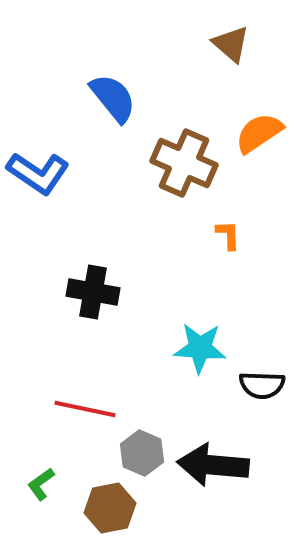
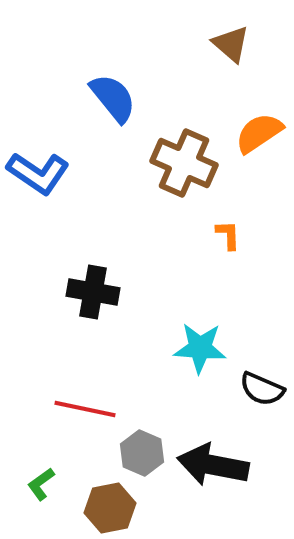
black semicircle: moved 4 px down; rotated 21 degrees clockwise
black arrow: rotated 6 degrees clockwise
